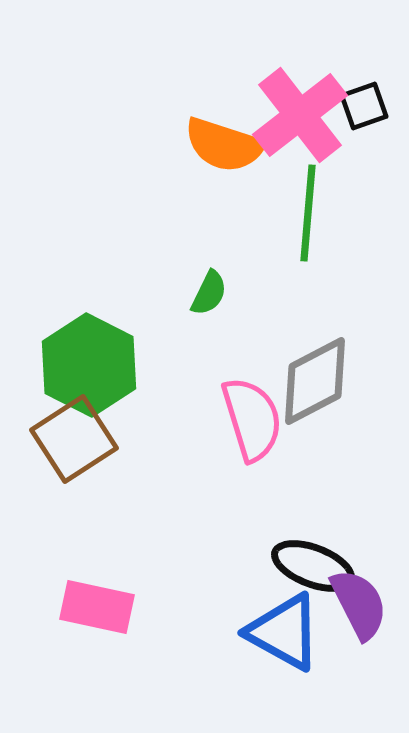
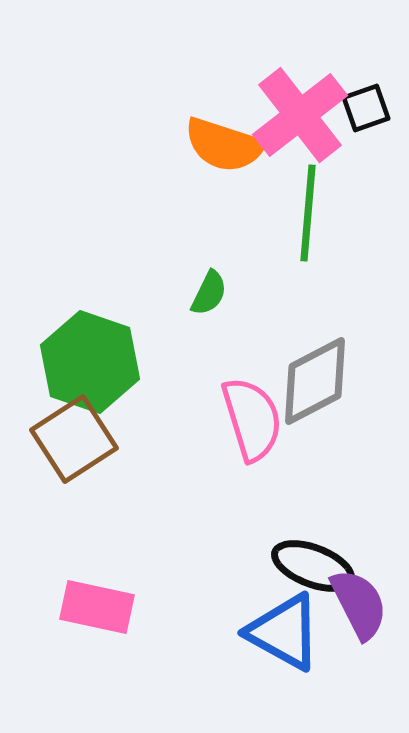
black square: moved 2 px right, 2 px down
green hexagon: moved 1 px right, 3 px up; rotated 8 degrees counterclockwise
